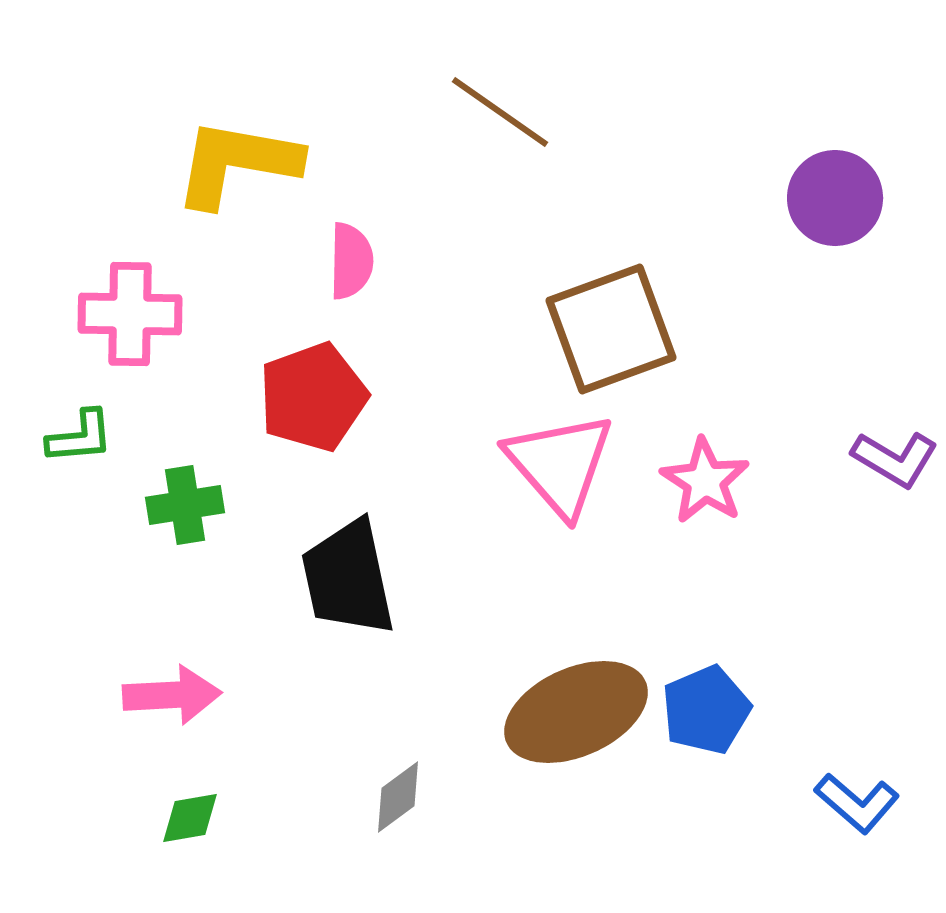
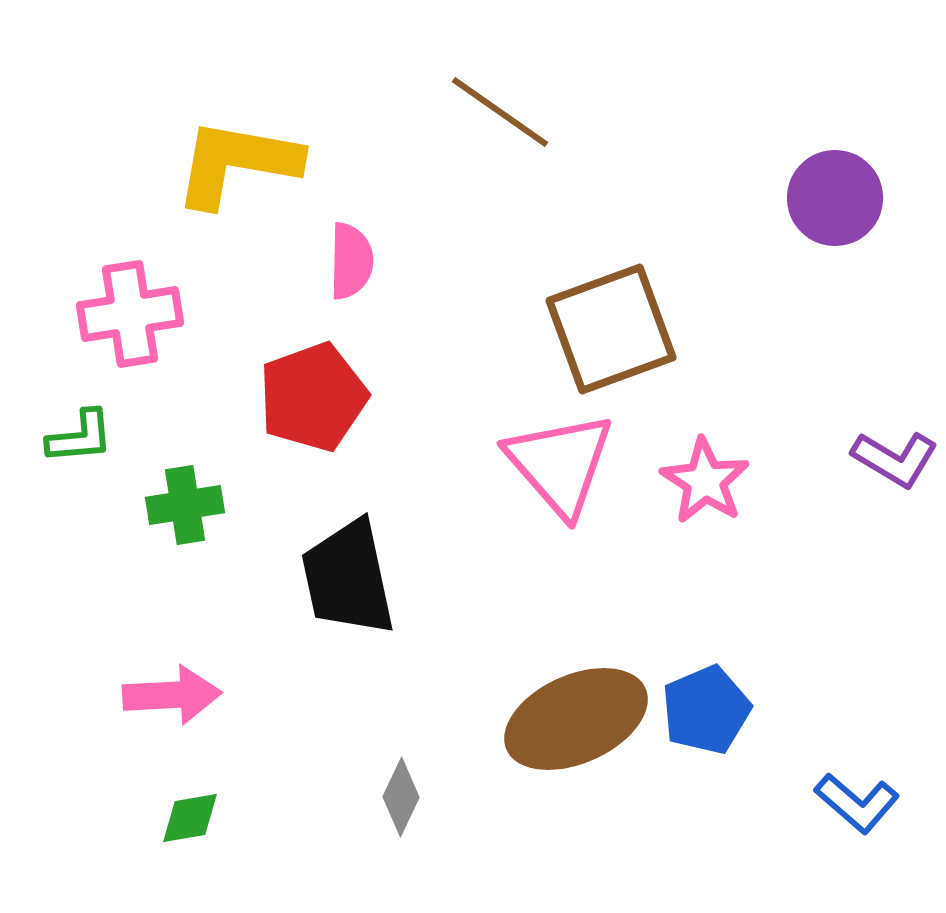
pink cross: rotated 10 degrees counterclockwise
brown ellipse: moved 7 px down
gray diamond: moved 3 px right; rotated 28 degrees counterclockwise
